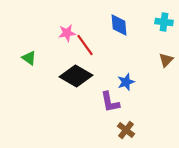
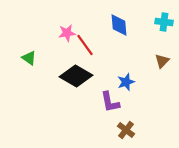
brown triangle: moved 4 px left, 1 px down
